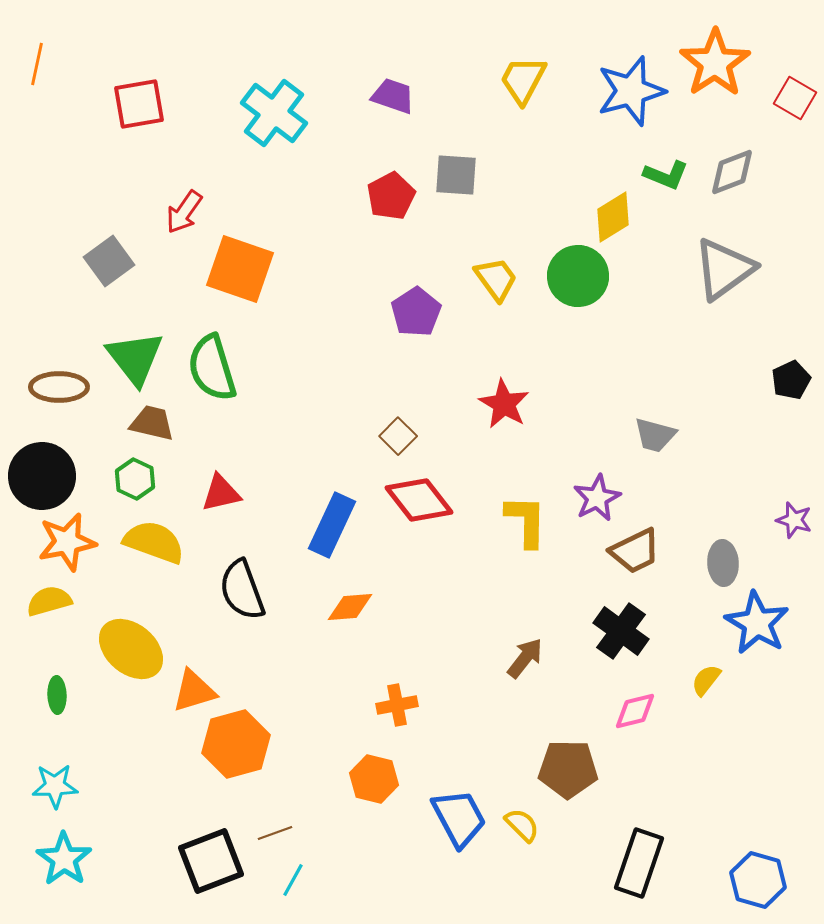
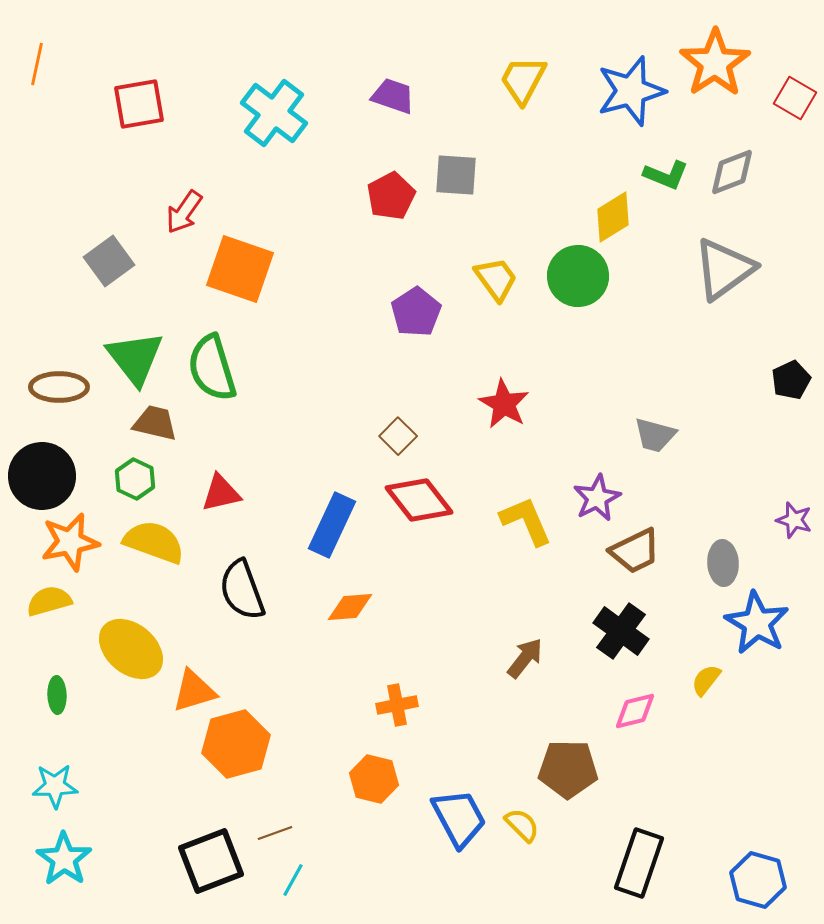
brown trapezoid at (152, 423): moved 3 px right
yellow L-shape at (526, 521): rotated 24 degrees counterclockwise
orange star at (67, 542): moved 3 px right
